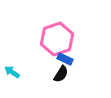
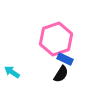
pink hexagon: moved 1 px left
